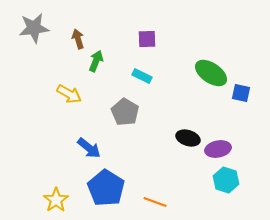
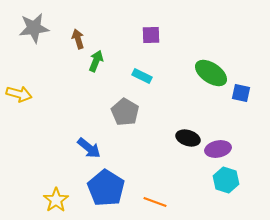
purple square: moved 4 px right, 4 px up
yellow arrow: moved 50 px left; rotated 15 degrees counterclockwise
